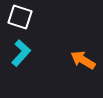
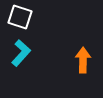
orange arrow: rotated 60 degrees clockwise
